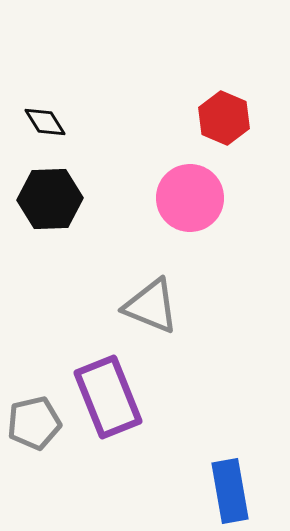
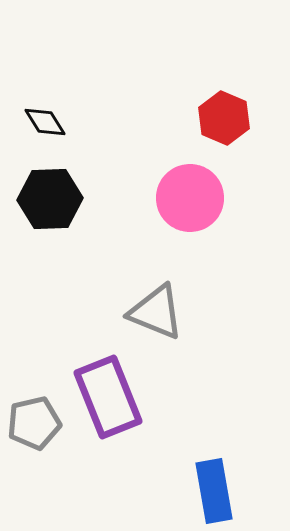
gray triangle: moved 5 px right, 6 px down
blue rectangle: moved 16 px left
